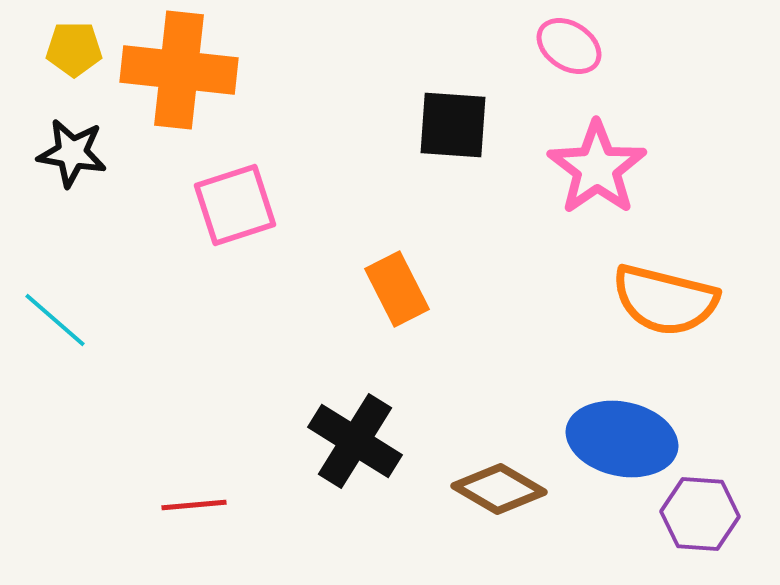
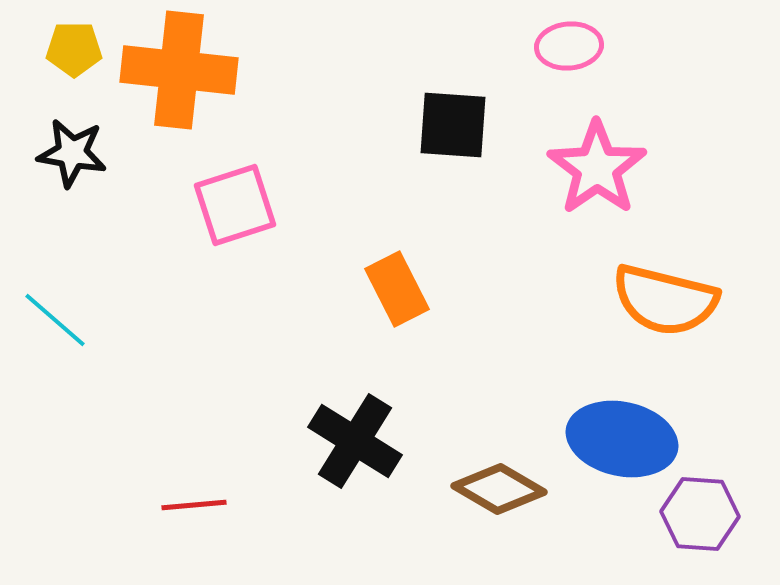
pink ellipse: rotated 38 degrees counterclockwise
